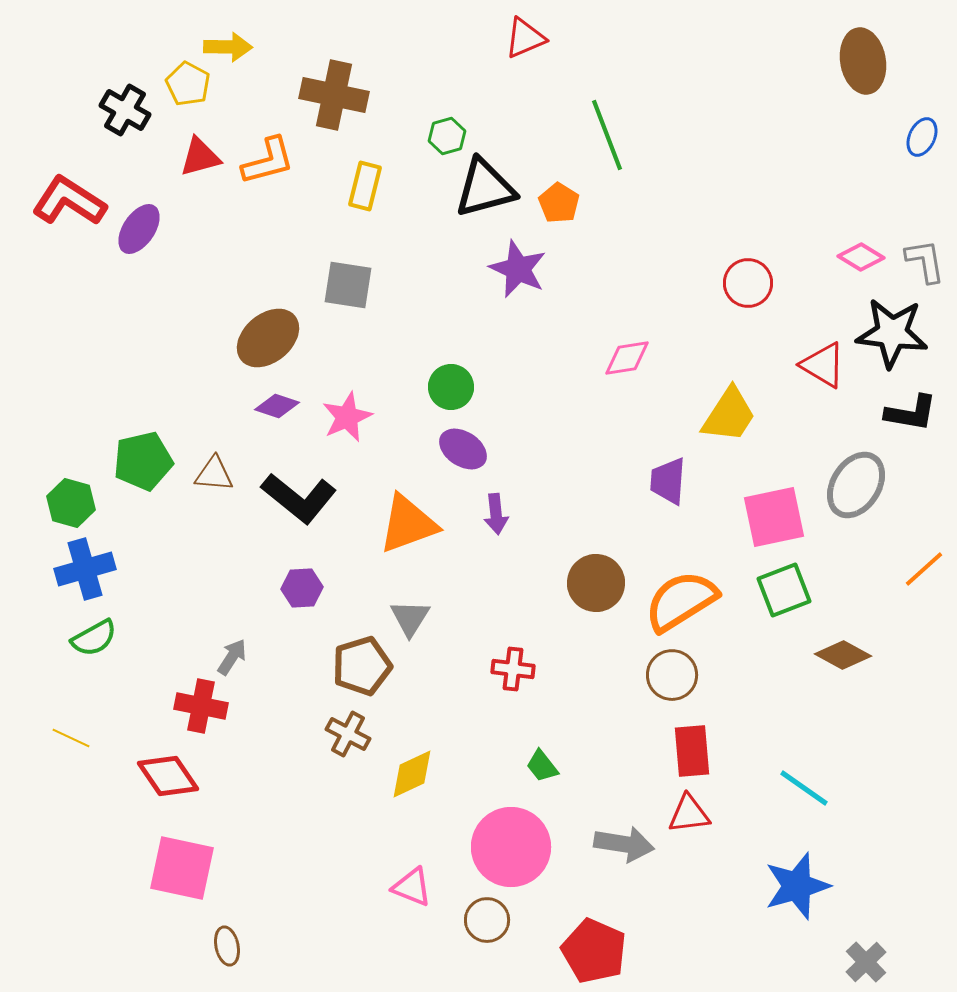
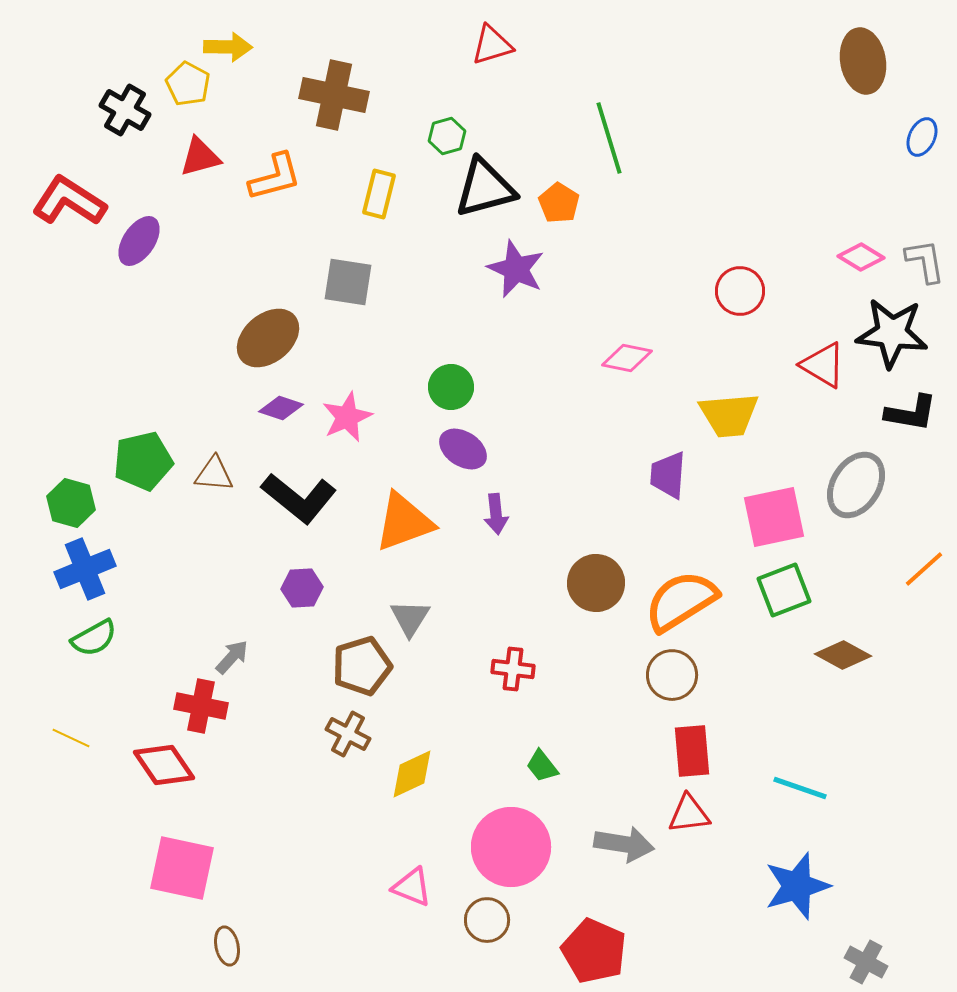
red triangle at (525, 38): moved 33 px left, 7 px down; rotated 6 degrees clockwise
green line at (607, 135): moved 2 px right, 3 px down; rotated 4 degrees clockwise
orange L-shape at (268, 161): moved 7 px right, 16 px down
yellow rectangle at (365, 186): moved 14 px right, 8 px down
purple ellipse at (139, 229): moved 12 px down
purple star at (518, 269): moved 2 px left
red circle at (748, 283): moved 8 px left, 8 px down
gray square at (348, 285): moved 3 px up
pink diamond at (627, 358): rotated 21 degrees clockwise
purple diamond at (277, 406): moved 4 px right, 2 px down
yellow trapezoid at (729, 415): rotated 52 degrees clockwise
purple trapezoid at (668, 481): moved 6 px up
orange triangle at (408, 524): moved 4 px left, 2 px up
blue cross at (85, 569): rotated 6 degrees counterclockwise
gray arrow at (232, 657): rotated 9 degrees clockwise
red diamond at (168, 776): moved 4 px left, 11 px up
cyan line at (804, 788): moved 4 px left; rotated 16 degrees counterclockwise
gray cross at (866, 962): rotated 18 degrees counterclockwise
